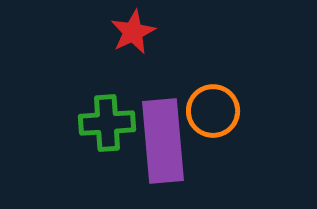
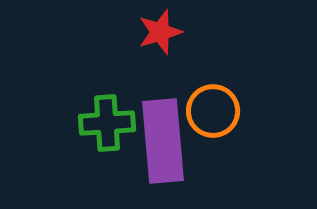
red star: moved 27 px right; rotated 9 degrees clockwise
